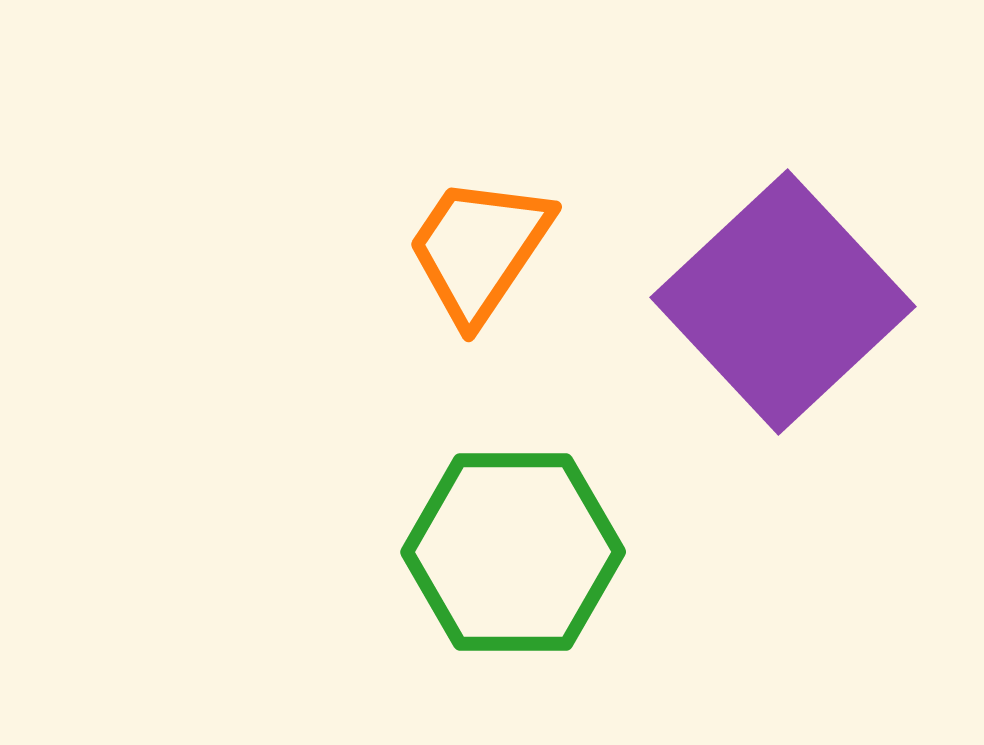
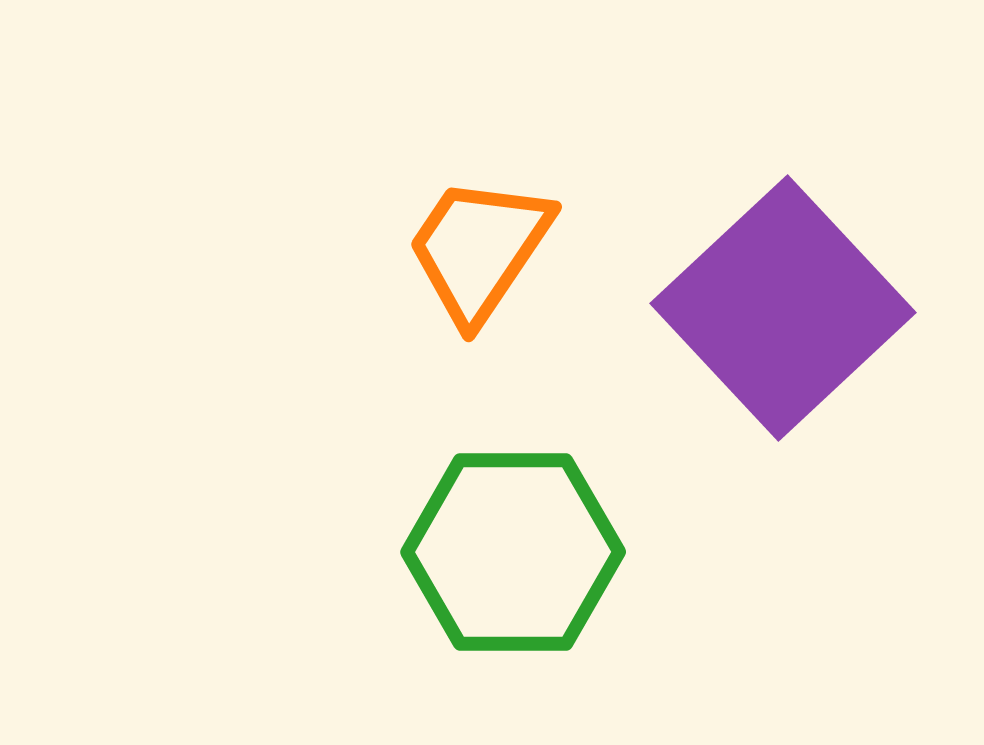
purple square: moved 6 px down
